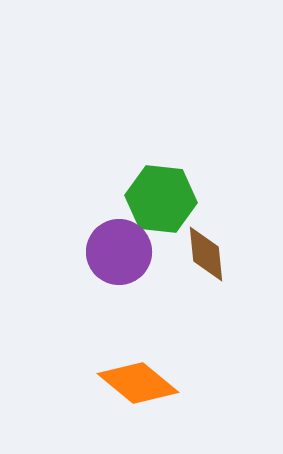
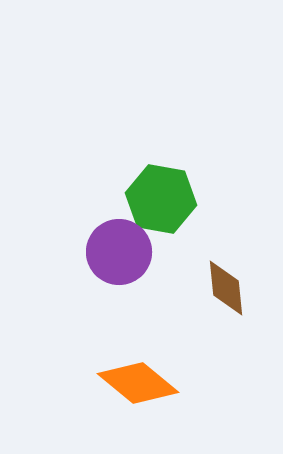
green hexagon: rotated 4 degrees clockwise
brown diamond: moved 20 px right, 34 px down
